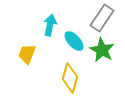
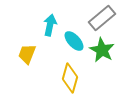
gray rectangle: rotated 16 degrees clockwise
